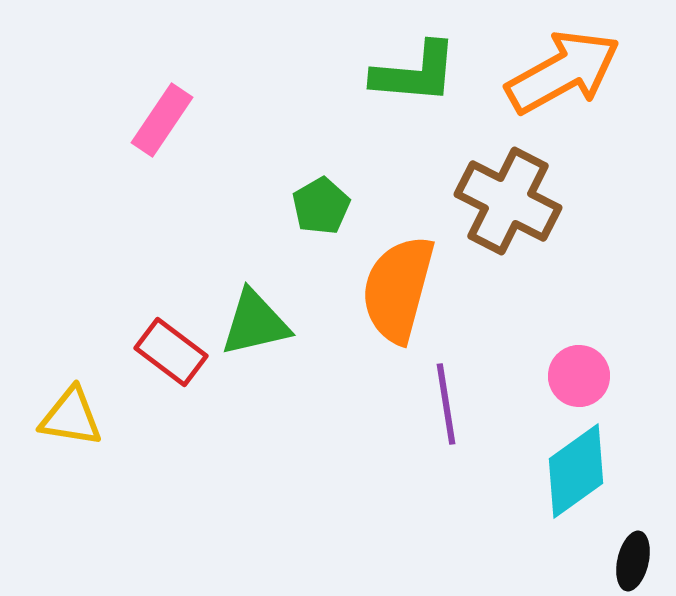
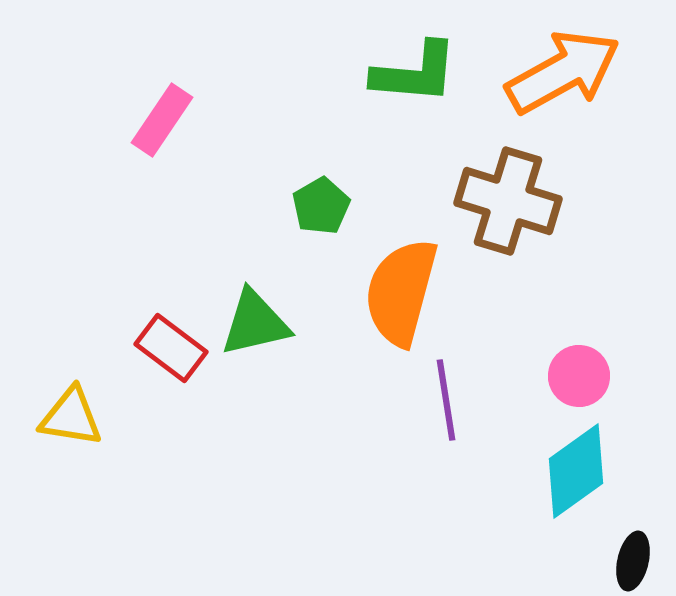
brown cross: rotated 10 degrees counterclockwise
orange semicircle: moved 3 px right, 3 px down
red rectangle: moved 4 px up
purple line: moved 4 px up
